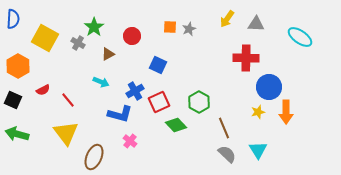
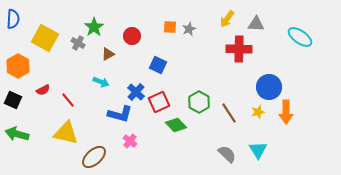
red cross: moved 7 px left, 9 px up
blue cross: moved 1 px right, 1 px down; rotated 18 degrees counterclockwise
brown line: moved 5 px right, 15 px up; rotated 10 degrees counterclockwise
yellow triangle: rotated 40 degrees counterclockwise
brown ellipse: rotated 25 degrees clockwise
